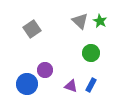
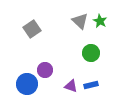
blue rectangle: rotated 48 degrees clockwise
